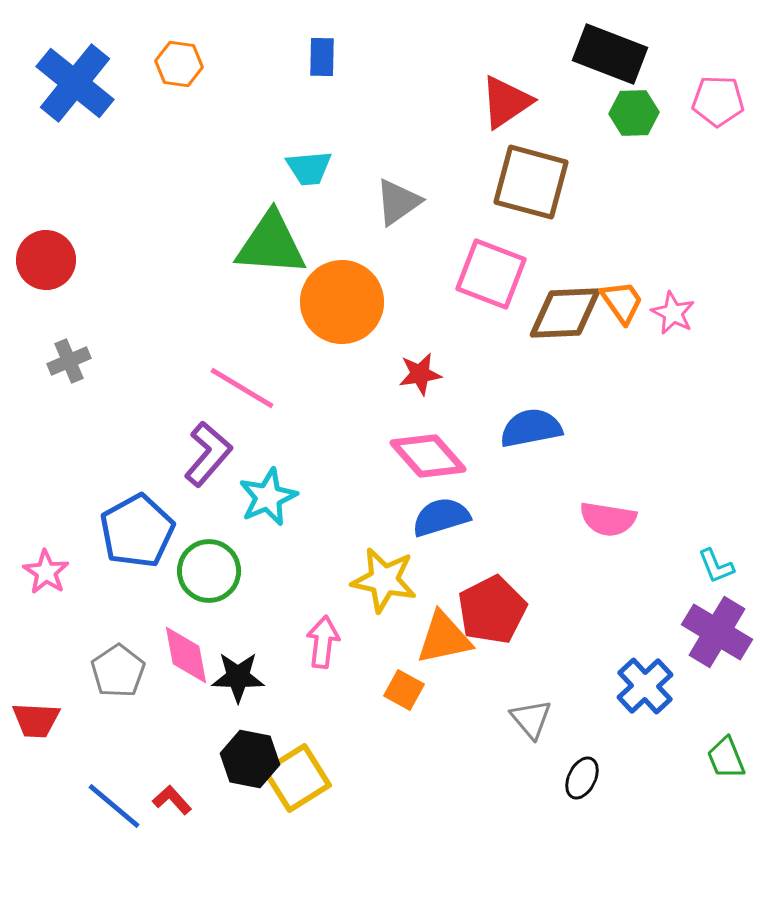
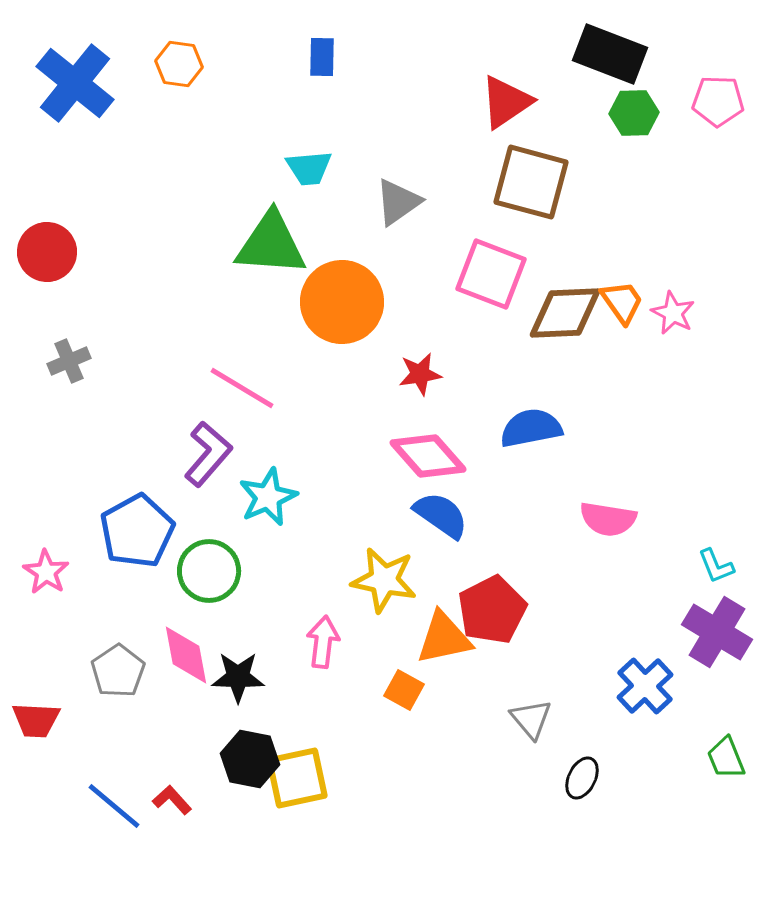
red circle at (46, 260): moved 1 px right, 8 px up
blue semicircle at (441, 517): moved 2 px up; rotated 52 degrees clockwise
yellow square at (297, 778): rotated 20 degrees clockwise
